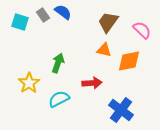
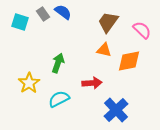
gray rectangle: moved 1 px up
blue cross: moved 5 px left; rotated 10 degrees clockwise
